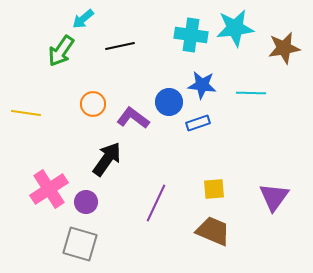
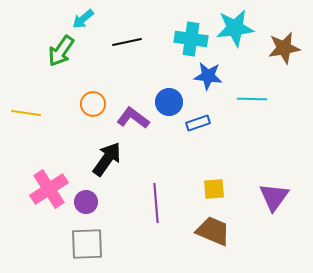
cyan cross: moved 4 px down
black line: moved 7 px right, 4 px up
blue star: moved 6 px right, 9 px up
cyan line: moved 1 px right, 6 px down
purple line: rotated 30 degrees counterclockwise
gray square: moved 7 px right; rotated 18 degrees counterclockwise
